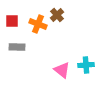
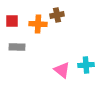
brown cross: rotated 32 degrees clockwise
orange cross: rotated 18 degrees counterclockwise
